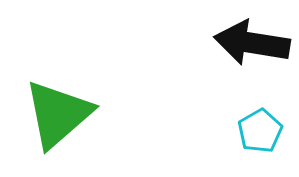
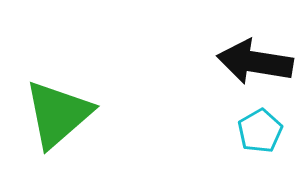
black arrow: moved 3 px right, 19 px down
